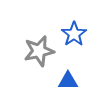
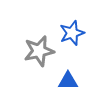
blue star: moved 2 px left, 1 px up; rotated 15 degrees clockwise
